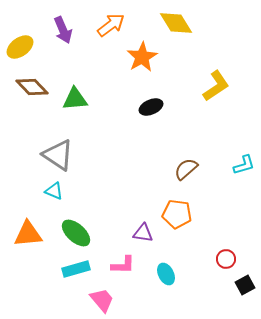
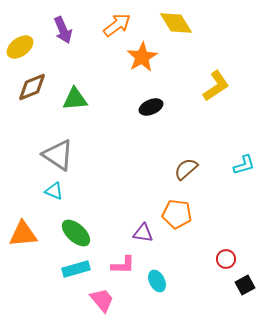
orange arrow: moved 6 px right
brown diamond: rotated 68 degrees counterclockwise
orange triangle: moved 5 px left
cyan ellipse: moved 9 px left, 7 px down
